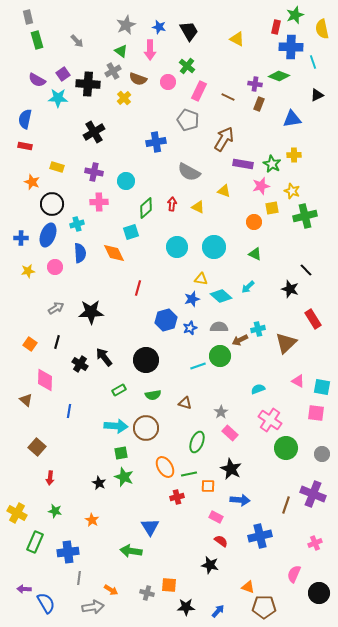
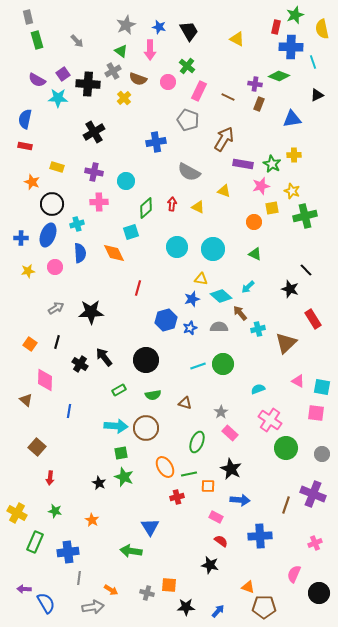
cyan circle at (214, 247): moved 1 px left, 2 px down
brown arrow at (240, 340): moved 27 px up; rotated 77 degrees clockwise
green circle at (220, 356): moved 3 px right, 8 px down
blue cross at (260, 536): rotated 10 degrees clockwise
